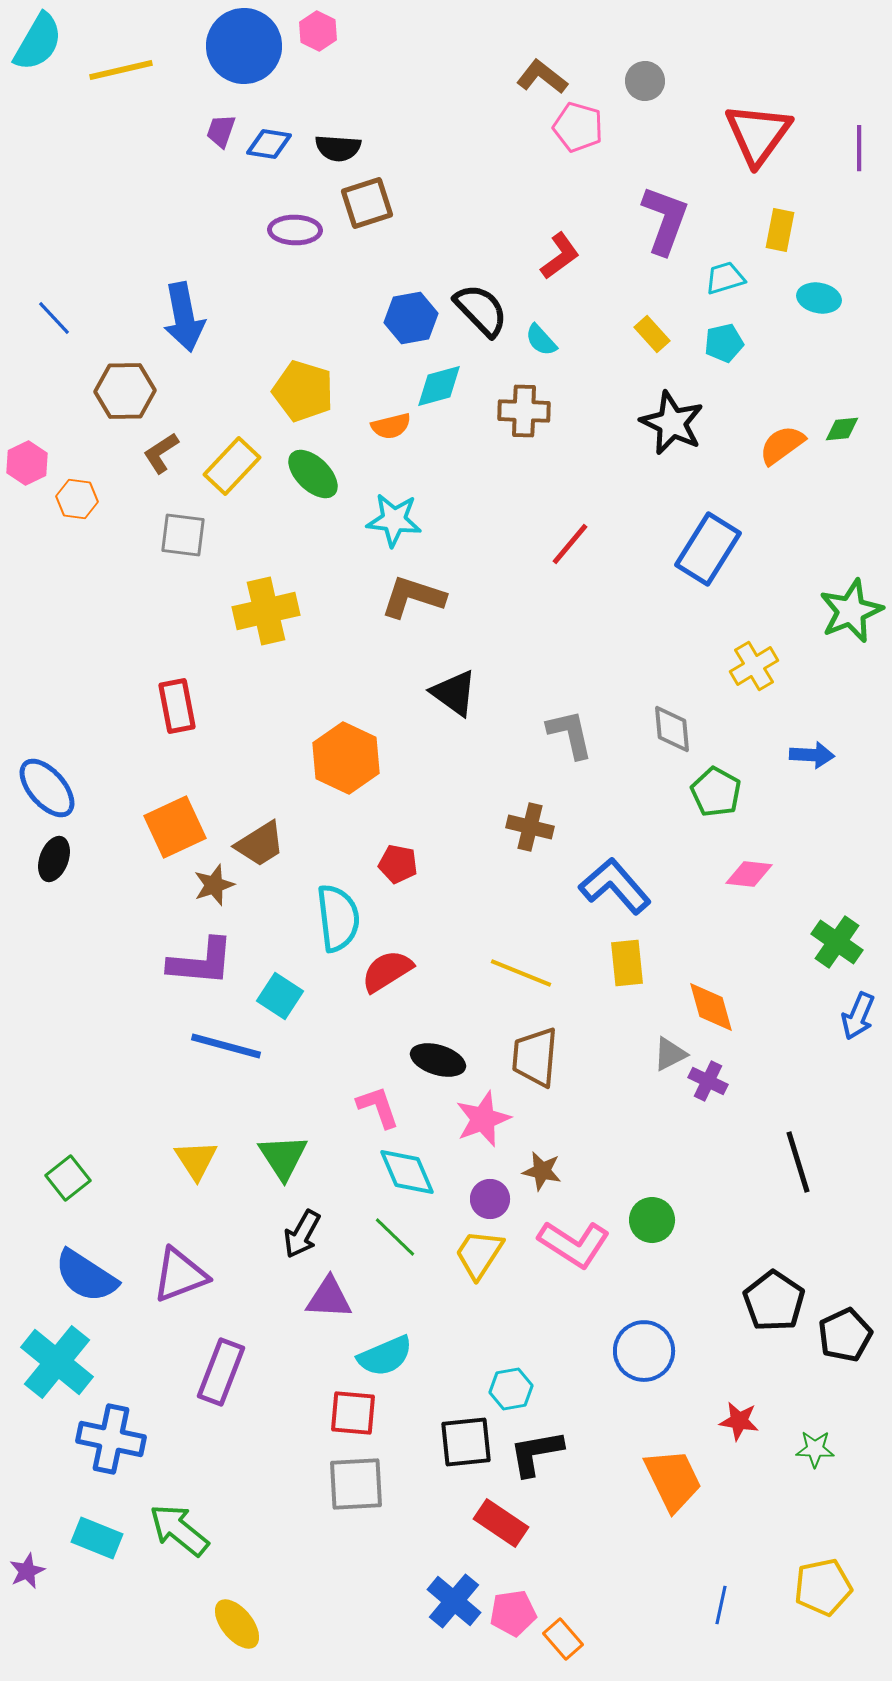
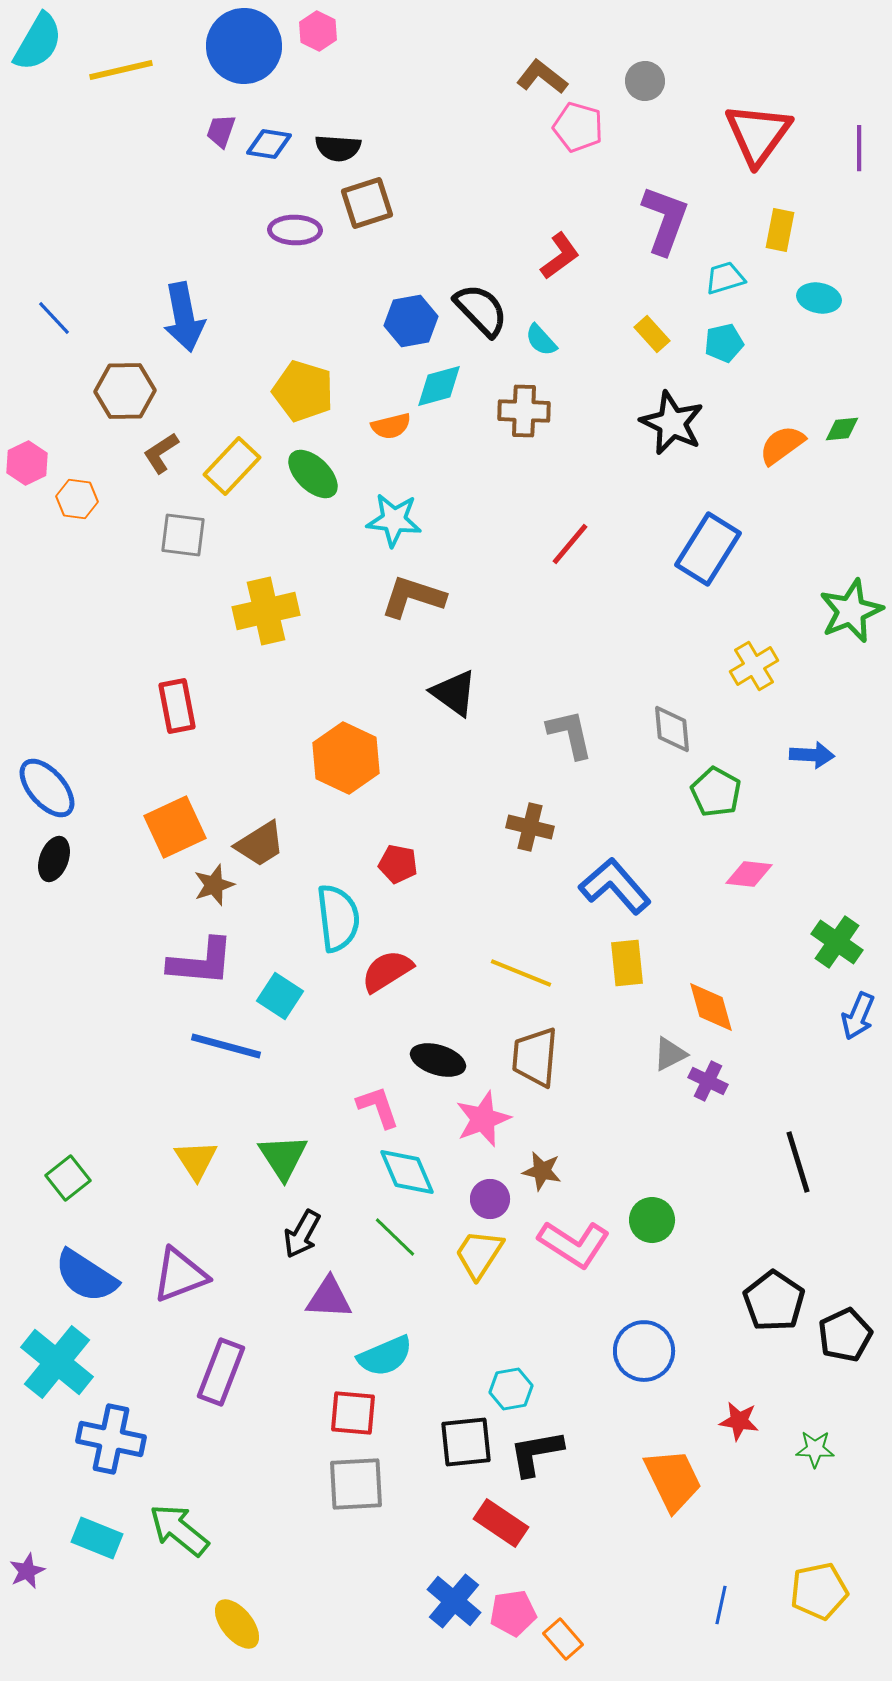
blue hexagon at (411, 318): moved 3 px down
yellow pentagon at (823, 1587): moved 4 px left, 4 px down
